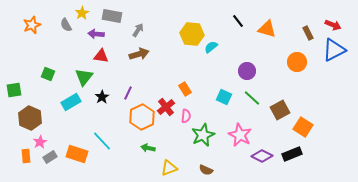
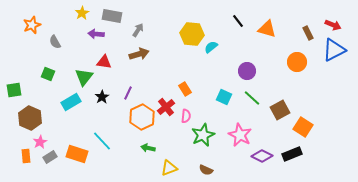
gray semicircle at (66, 25): moved 11 px left, 17 px down
red triangle at (101, 56): moved 3 px right, 6 px down
